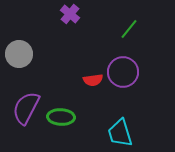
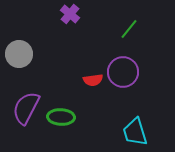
cyan trapezoid: moved 15 px right, 1 px up
